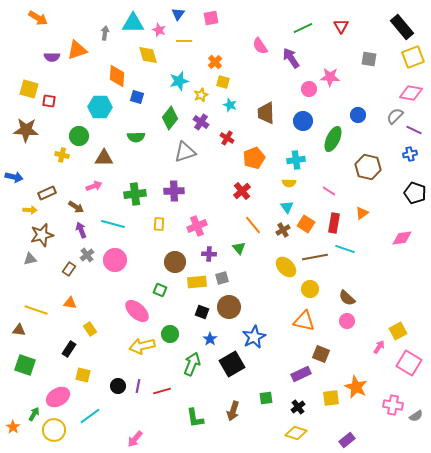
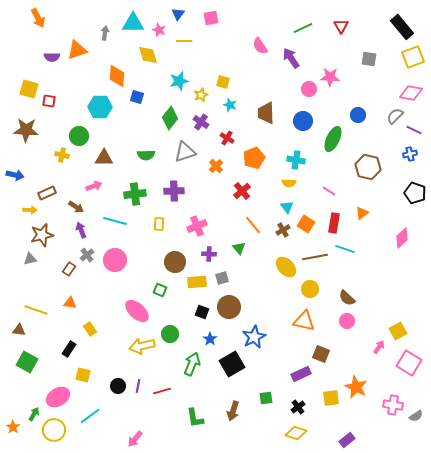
orange arrow at (38, 18): rotated 30 degrees clockwise
orange cross at (215, 62): moved 1 px right, 104 px down
green semicircle at (136, 137): moved 10 px right, 18 px down
cyan cross at (296, 160): rotated 18 degrees clockwise
blue arrow at (14, 177): moved 1 px right, 2 px up
cyan line at (113, 224): moved 2 px right, 3 px up
pink diamond at (402, 238): rotated 35 degrees counterclockwise
green square at (25, 365): moved 2 px right, 3 px up; rotated 10 degrees clockwise
